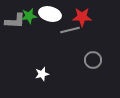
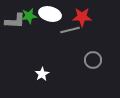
white star: rotated 16 degrees counterclockwise
